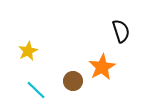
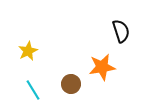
orange star: rotated 20 degrees clockwise
brown circle: moved 2 px left, 3 px down
cyan line: moved 3 px left; rotated 15 degrees clockwise
